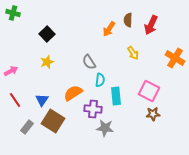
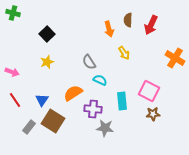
orange arrow: rotated 49 degrees counterclockwise
yellow arrow: moved 9 px left
pink arrow: moved 1 px right, 1 px down; rotated 48 degrees clockwise
cyan semicircle: rotated 72 degrees counterclockwise
cyan rectangle: moved 6 px right, 5 px down
gray rectangle: moved 2 px right
